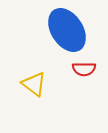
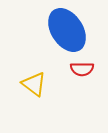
red semicircle: moved 2 px left
